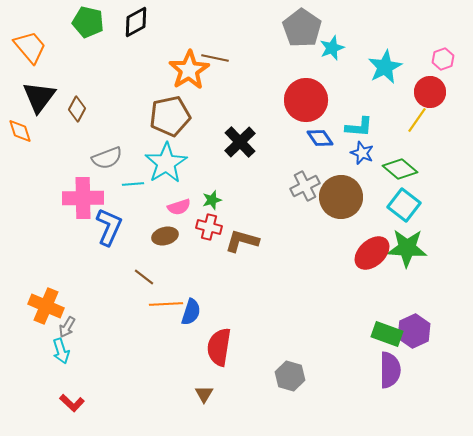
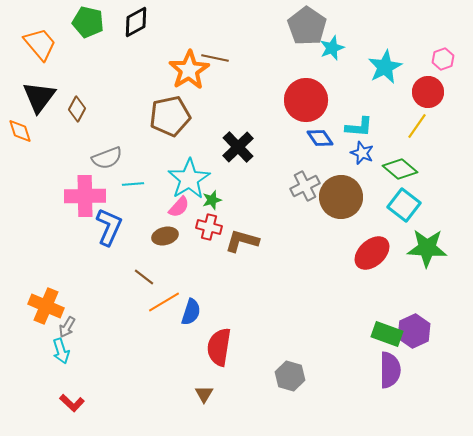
gray pentagon at (302, 28): moved 5 px right, 2 px up
orange trapezoid at (30, 47): moved 10 px right, 3 px up
red circle at (430, 92): moved 2 px left
yellow line at (417, 120): moved 6 px down
black cross at (240, 142): moved 2 px left, 5 px down
cyan star at (166, 163): moved 23 px right, 16 px down
pink cross at (83, 198): moved 2 px right, 2 px up
pink semicircle at (179, 207): rotated 30 degrees counterclockwise
green star at (407, 248): moved 20 px right
orange line at (166, 304): moved 2 px left, 2 px up; rotated 28 degrees counterclockwise
